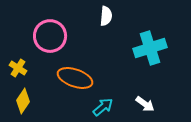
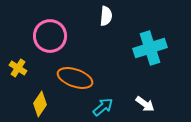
yellow diamond: moved 17 px right, 3 px down
